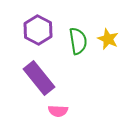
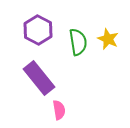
green semicircle: moved 1 px down
pink semicircle: moved 1 px right, 1 px up; rotated 102 degrees counterclockwise
